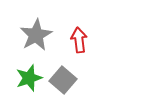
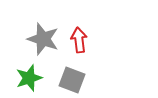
gray star: moved 7 px right, 4 px down; rotated 24 degrees counterclockwise
gray square: moved 9 px right; rotated 20 degrees counterclockwise
